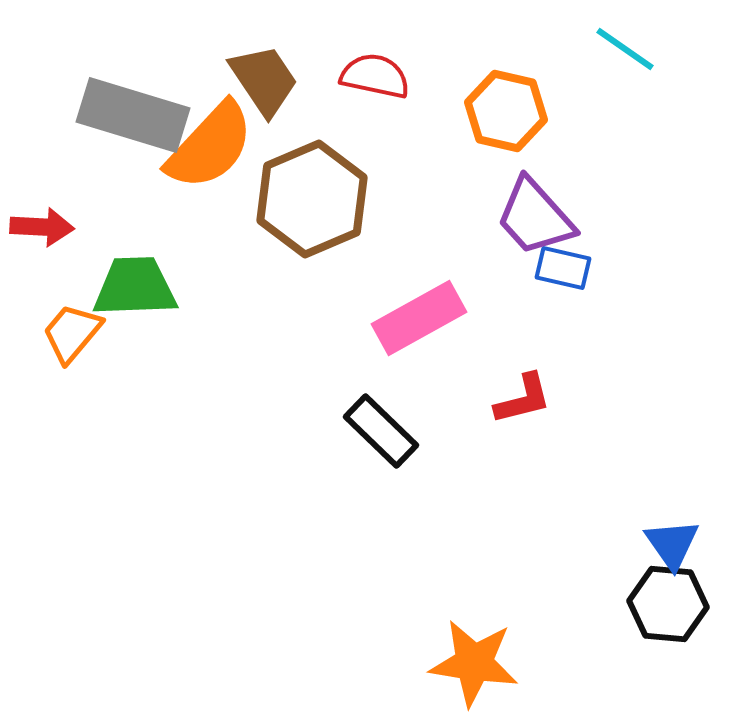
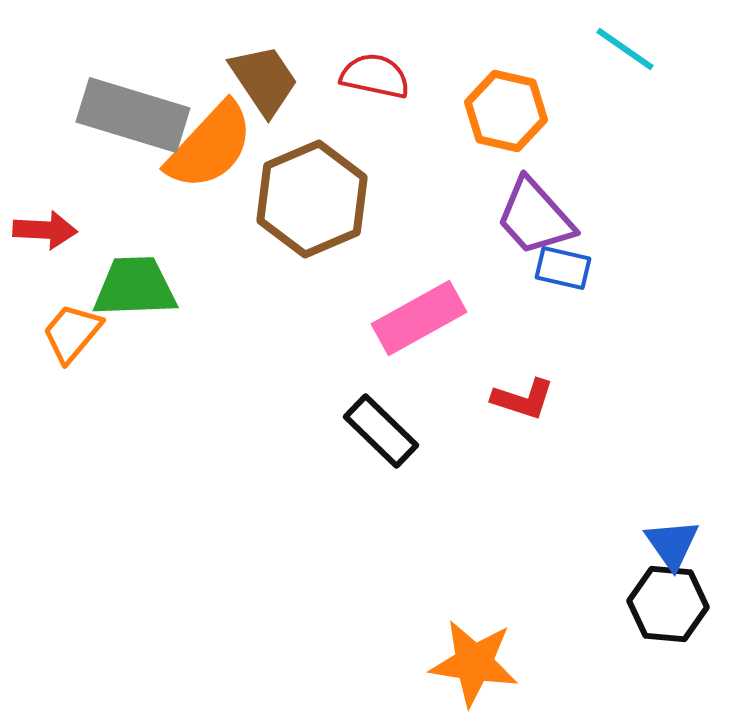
red arrow: moved 3 px right, 3 px down
red L-shape: rotated 32 degrees clockwise
